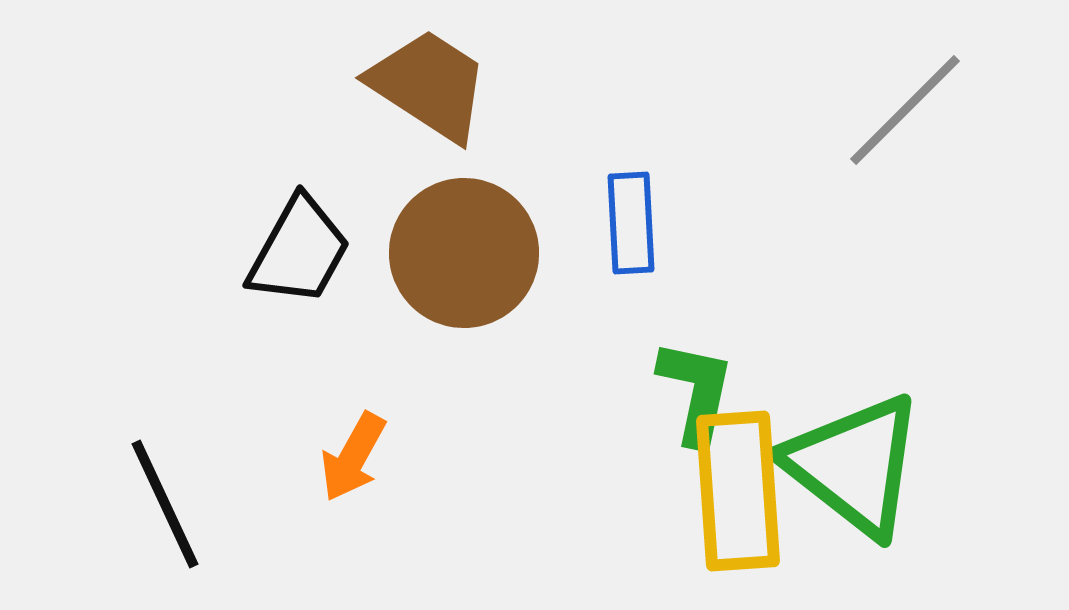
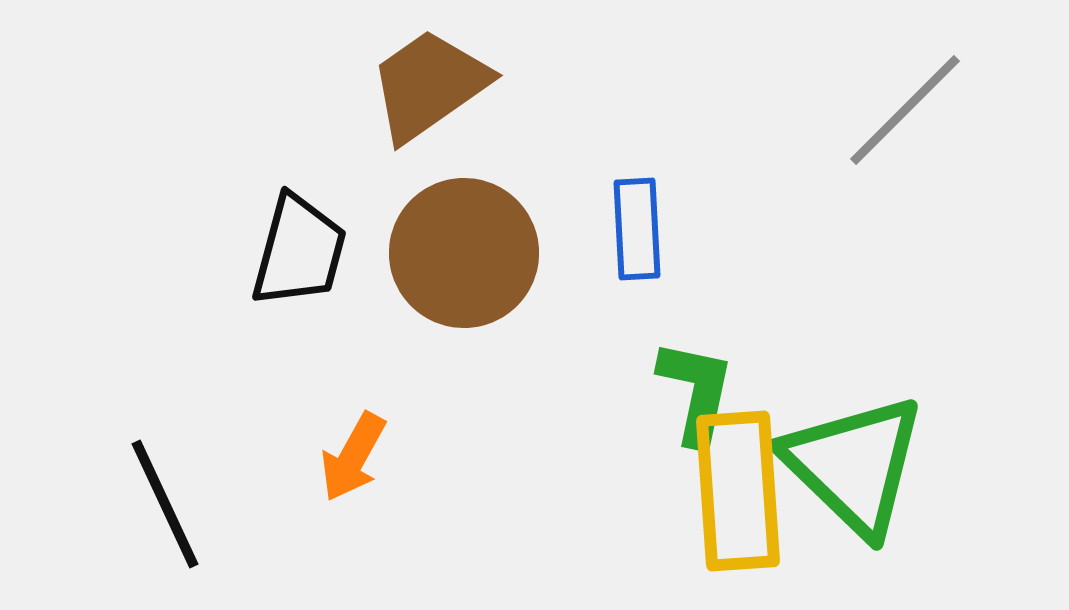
brown trapezoid: rotated 68 degrees counterclockwise
blue rectangle: moved 6 px right, 6 px down
black trapezoid: rotated 14 degrees counterclockwise
green triangle: rotated 6 degrees clockwise
